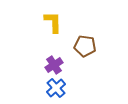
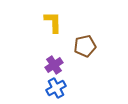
brown pentagon: rotated 20 degrees counterclockwise
blue cross: rotated 12 degrees clockwise
